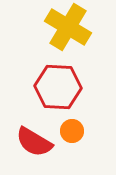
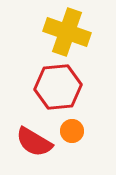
yellow cross: moved 1 px left, 5 px down; rotated 12 degrees counterclockwise
red hexagon: rotated 9 degrees counterclockwise
